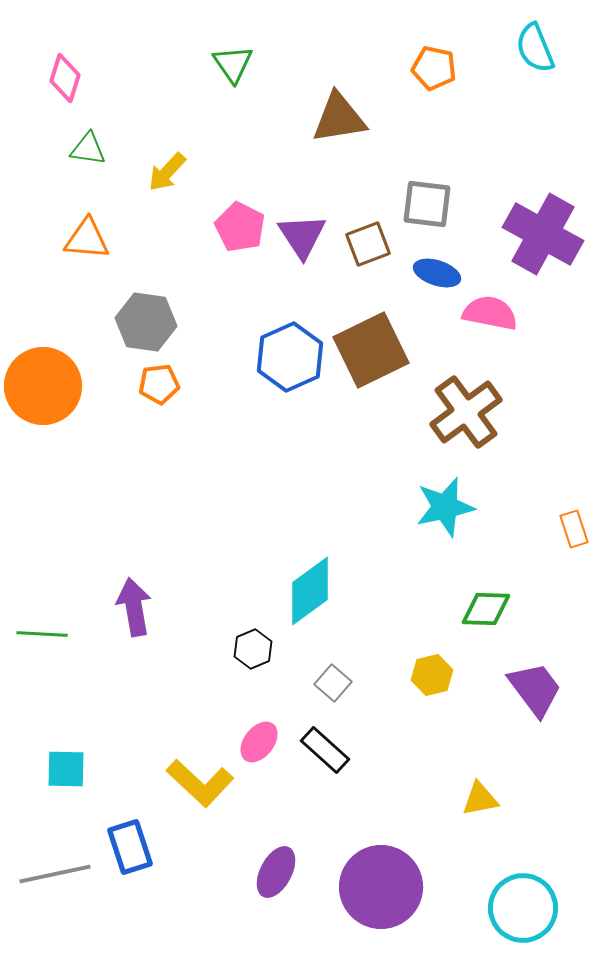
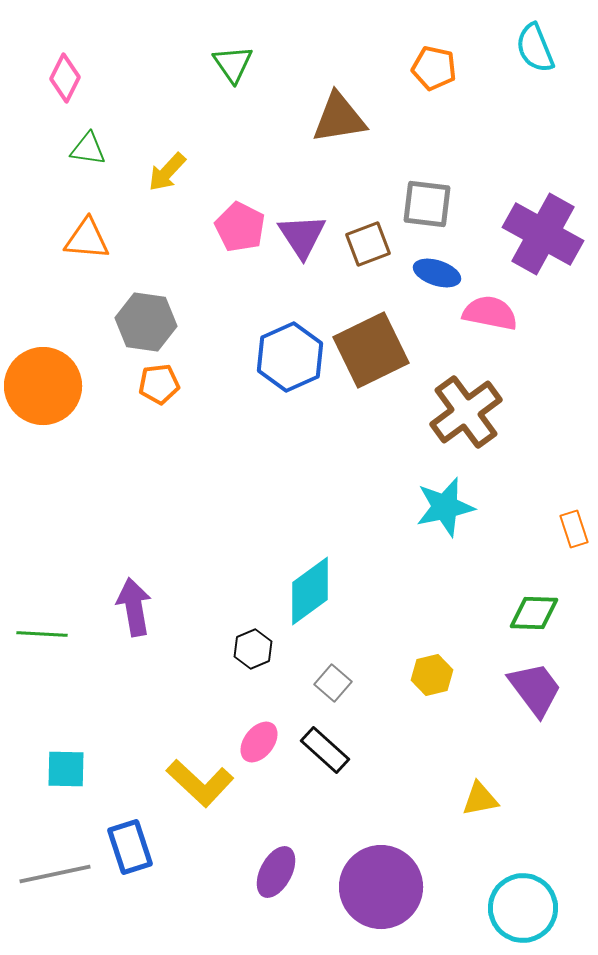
pink diamond at (65, 78): rotated 9 degrees clockwise
green diamond at (486, 609): moved 48 px right, 4 px down
